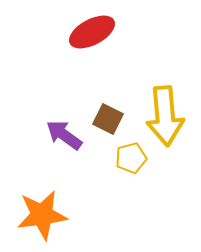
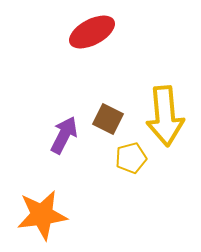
purple arrow: rotated 81 degrees clockwise
